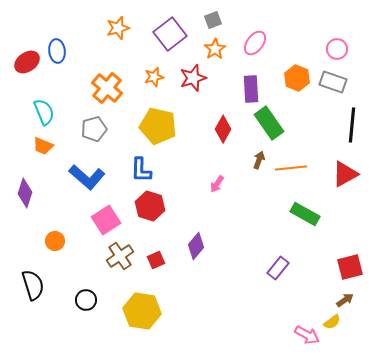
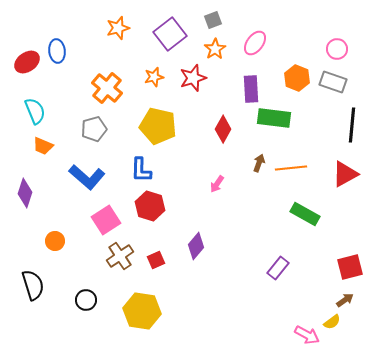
cyan semicircle at (44, 112): moved 9 px left, 1 px up
green rectangle at (269, 123): moved 5 px right, 5 px up; rotated 48 degrees counterclockwise
brown arrow at (259, 160): moved 3 px down
